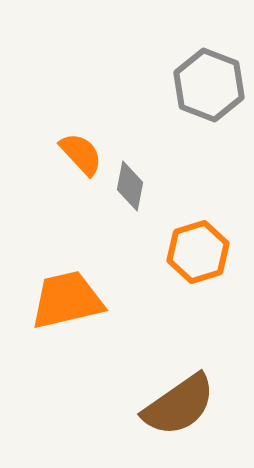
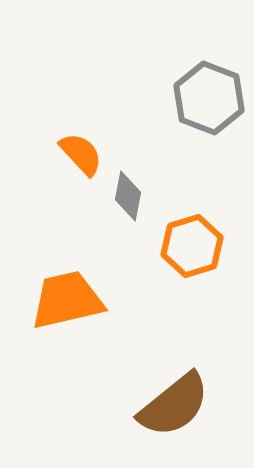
gray hexagon: moved 13 px down
gray diamond: moved 2 px left, 10 px down
orange hexagon: moved 6 px left, 6 px up
brown semicircle: moved 5 px left; rotated 4 degrees counterclockwise
